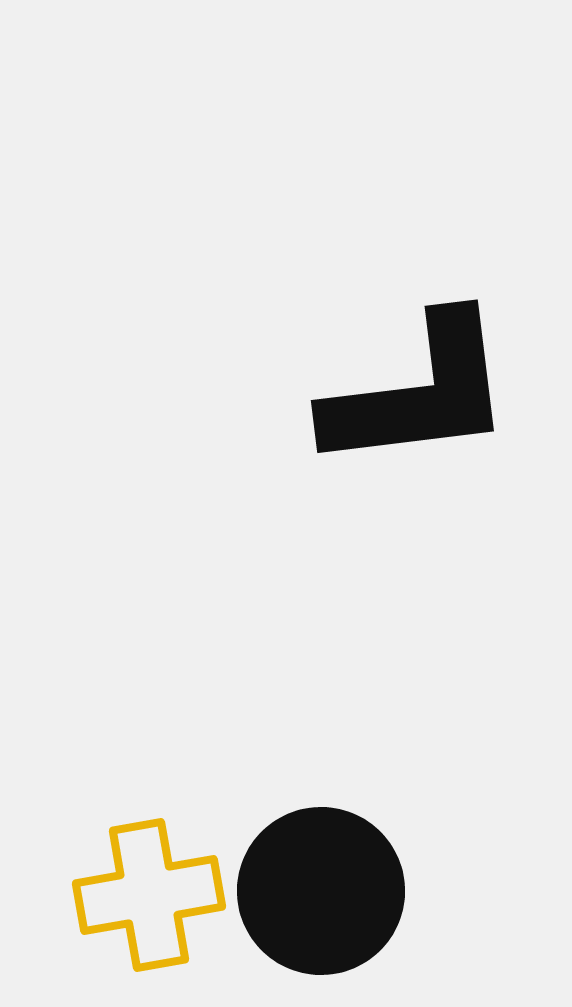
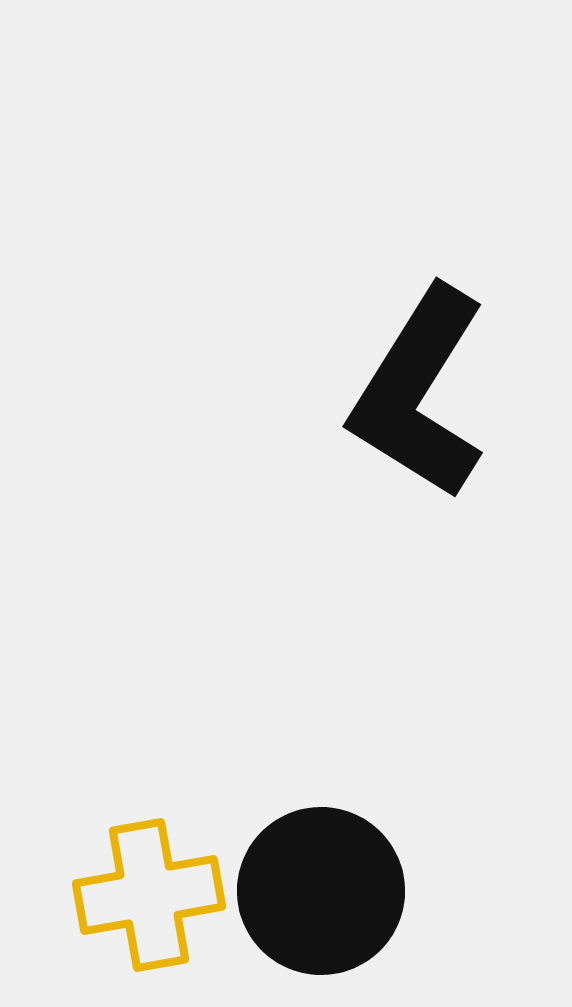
black L-shape: rotated 129 degrees clockwise
